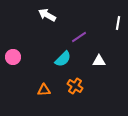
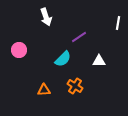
white arrow: moved 1 px left, 2 px down; rotated 138 degrees counterclockwise
pink circle: moved 6 px right, 7 px up
